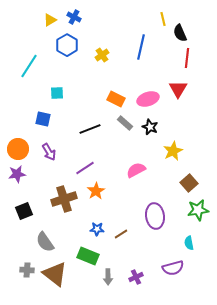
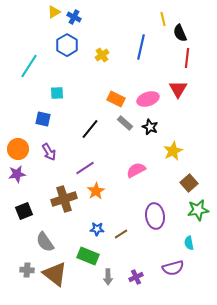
yellow triangle: moved 4 px right, 8 px up
black line: rotated 30 degrees counterclockwise
